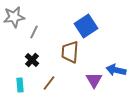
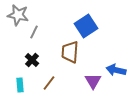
gray star: moved 4 px right, 2 px up; rotated 20 degrees clockwise
purple triangle: moved 1 px left, 1 px down
